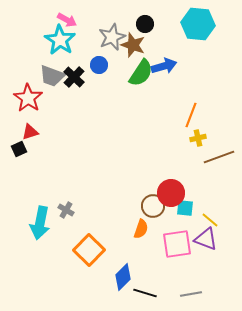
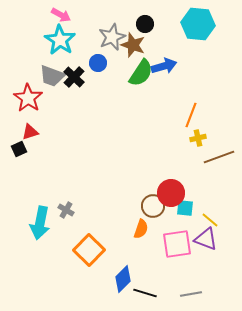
pink arrow: moved 6 px left, 5 px up
blue circle: moved 1 px left, 2 px up
blue diamond: moved 2 px down
